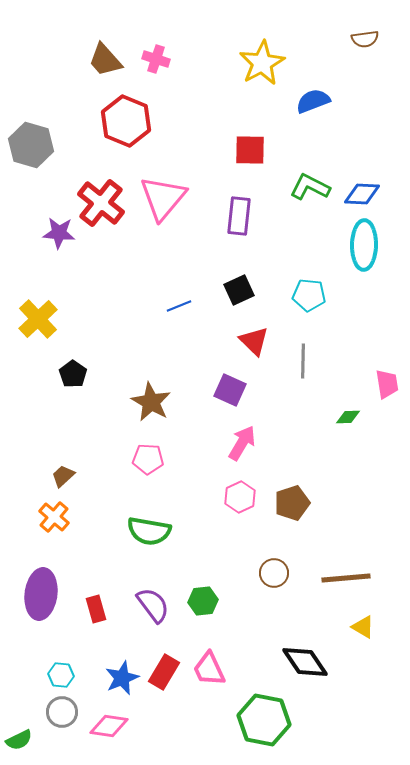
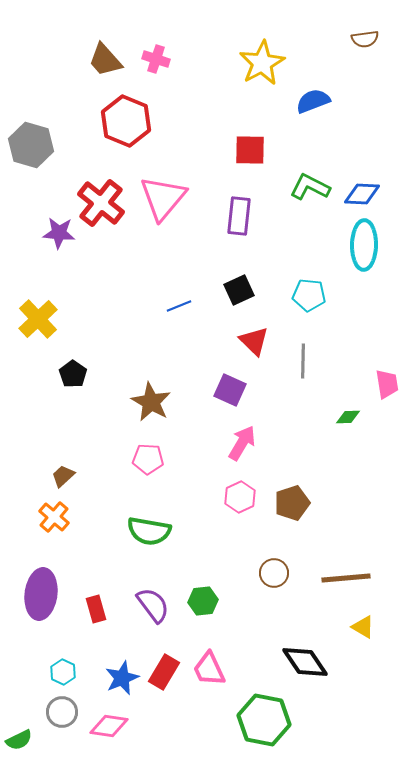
cyan hexagon at (61, 675): moved 2 px right, 3 px up; rotated 20 degrees clockwise
